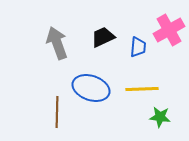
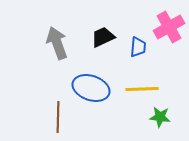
pink cross: moved 3 px up
brown line: moved 1 px right, 5 px down
